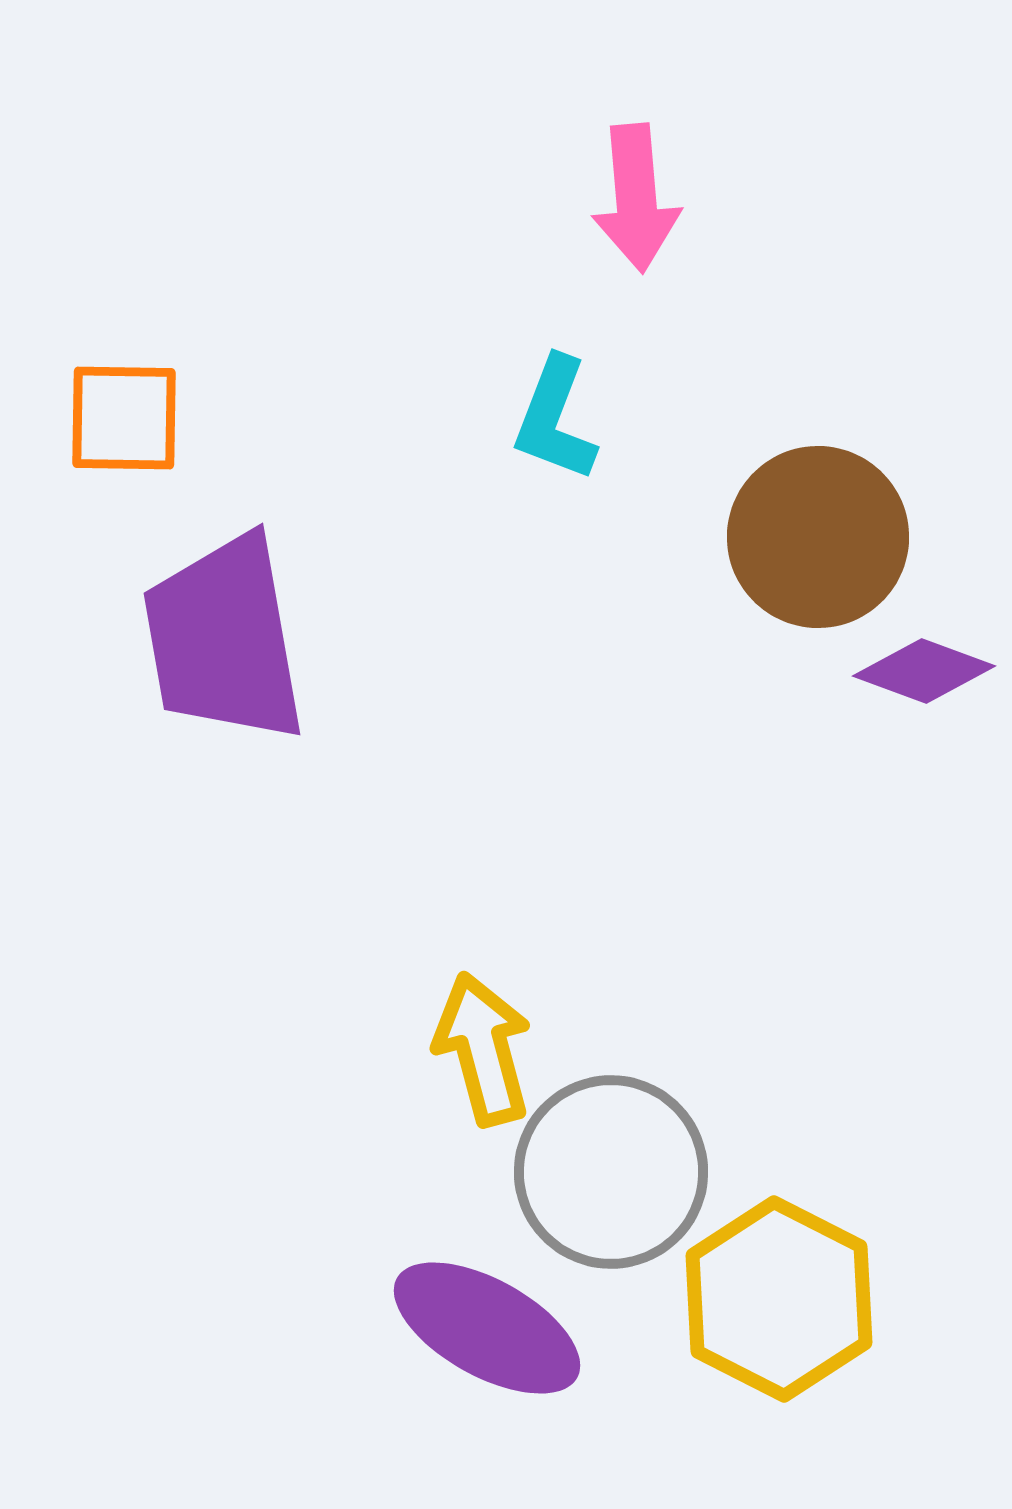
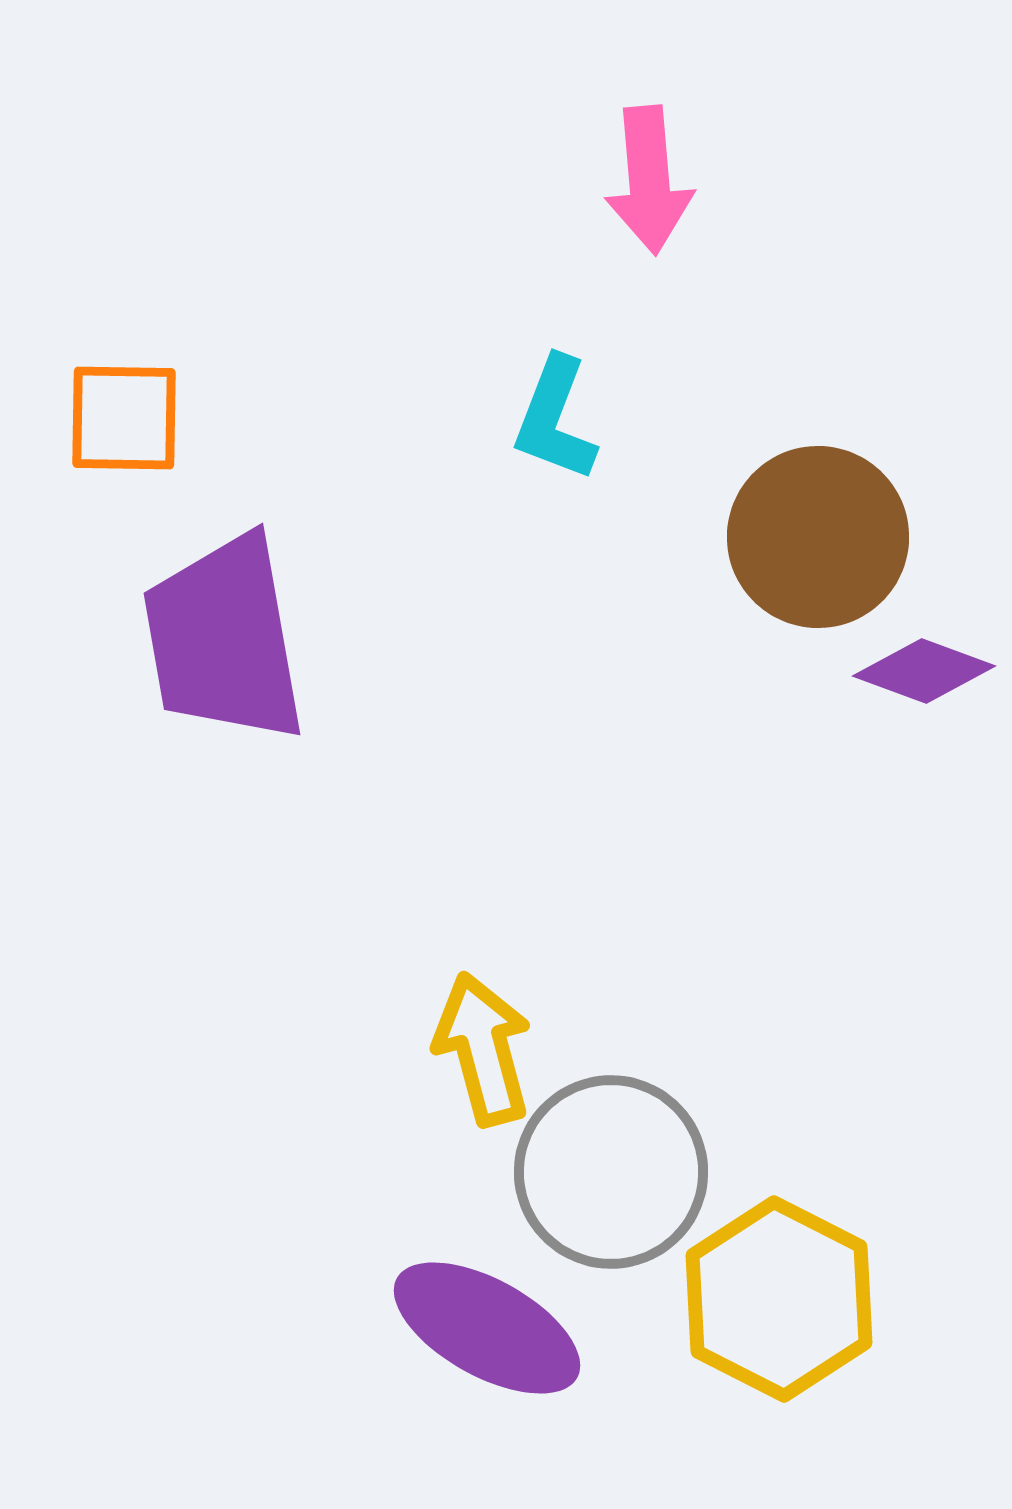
pink arrow: moved 13 px right, 18 px up
